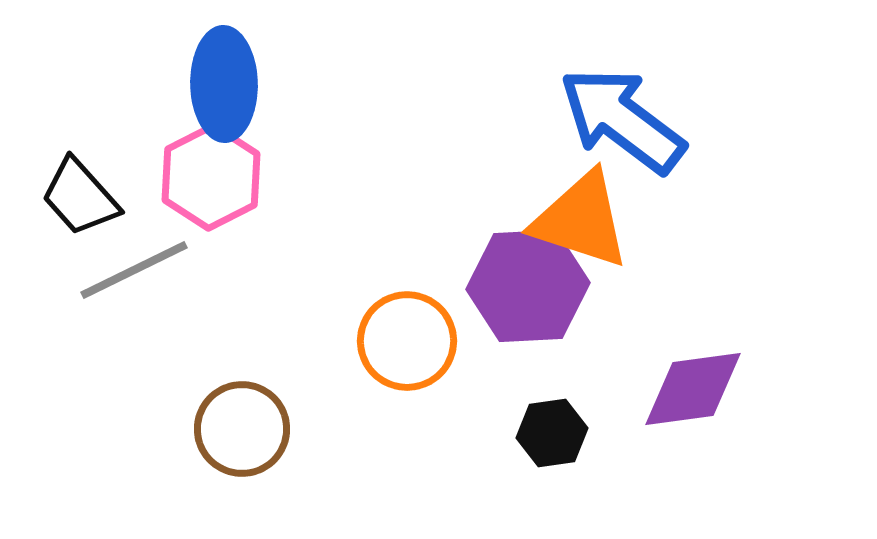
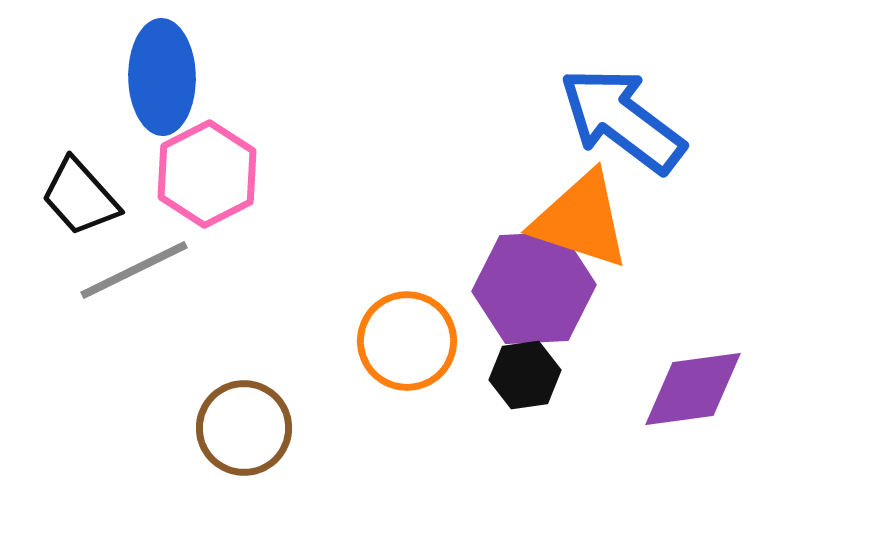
blue ellipse: moved 62 px left, 7 px up
pink hexagon: moved 4 px left, 3 px up
purple hexagon: moved 6 px right, 2 px down
brown circle: moved 2 px right, 1 px up
black hexagon: moved 27 px left, 58 px up
